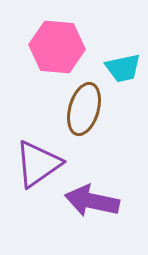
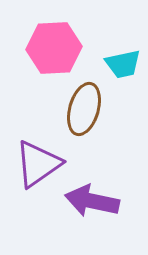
pink hexagon: moved 3 px left, 1 px down; rotated 8 degrees counterclockwise
cyan trapezoid: moved 4 px up
